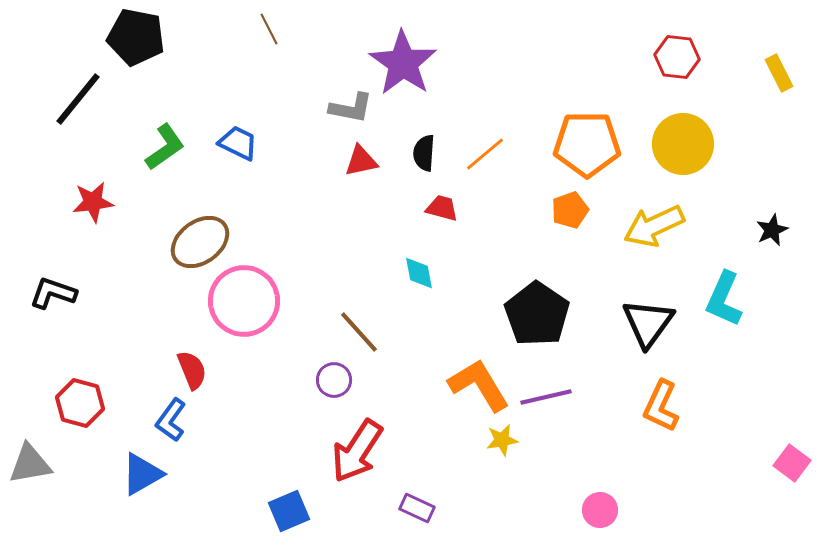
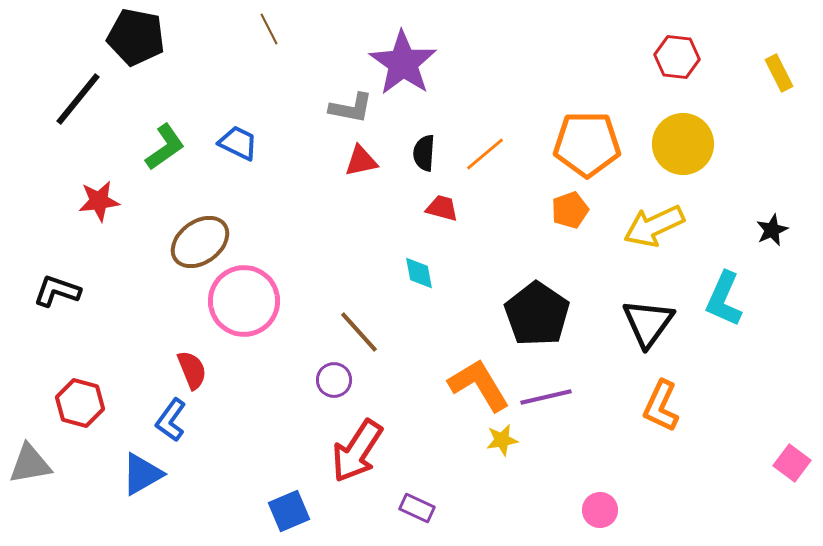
red star at (93, 202): moved 6 px right, 1 px up
black L-shape at (53, 293): moved 4 px right, 2 px up
